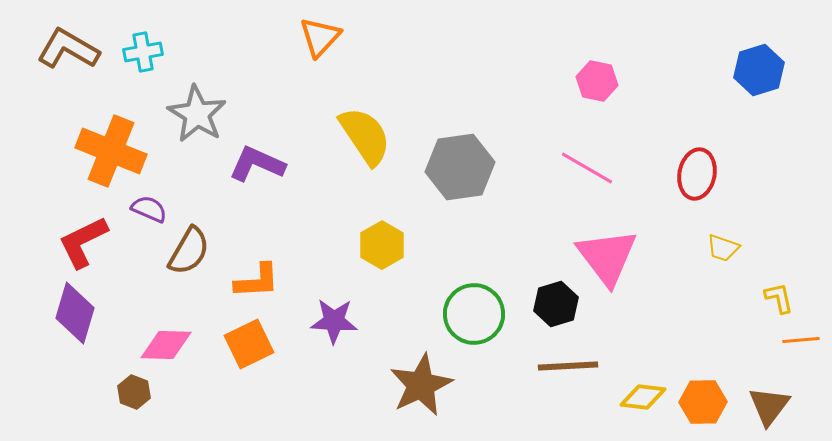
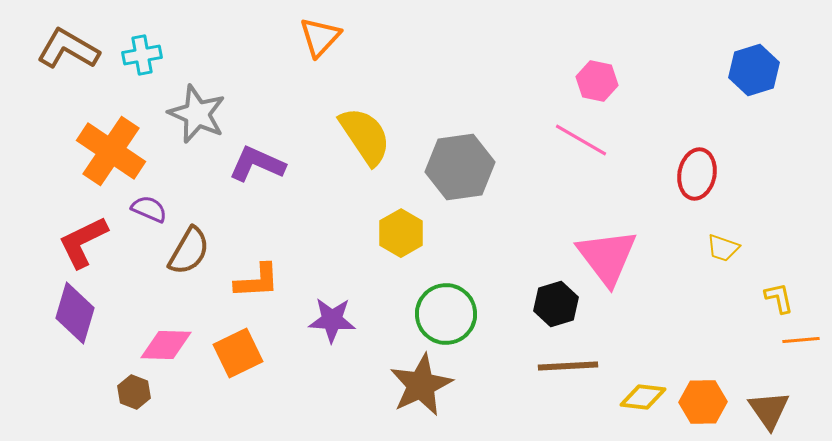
cyan cross: moved 1 px left, 3 px down
blue hexagon: moved 5 px left
gray star: rotated 8 degrees counterclockwise
orange cross: rotated 12 degrees clockwise
pink line: moved 6 px left, 28 px up
yellow hexagon: moved 19 px right, 12 px up
green circle: moved 28 px left
purple star: moved 2 px left, 1 px up
orange square: moved 11 px left, 9 px down
brown triangle: moved 4 px down; rotated 12 degrees counterclockwise
